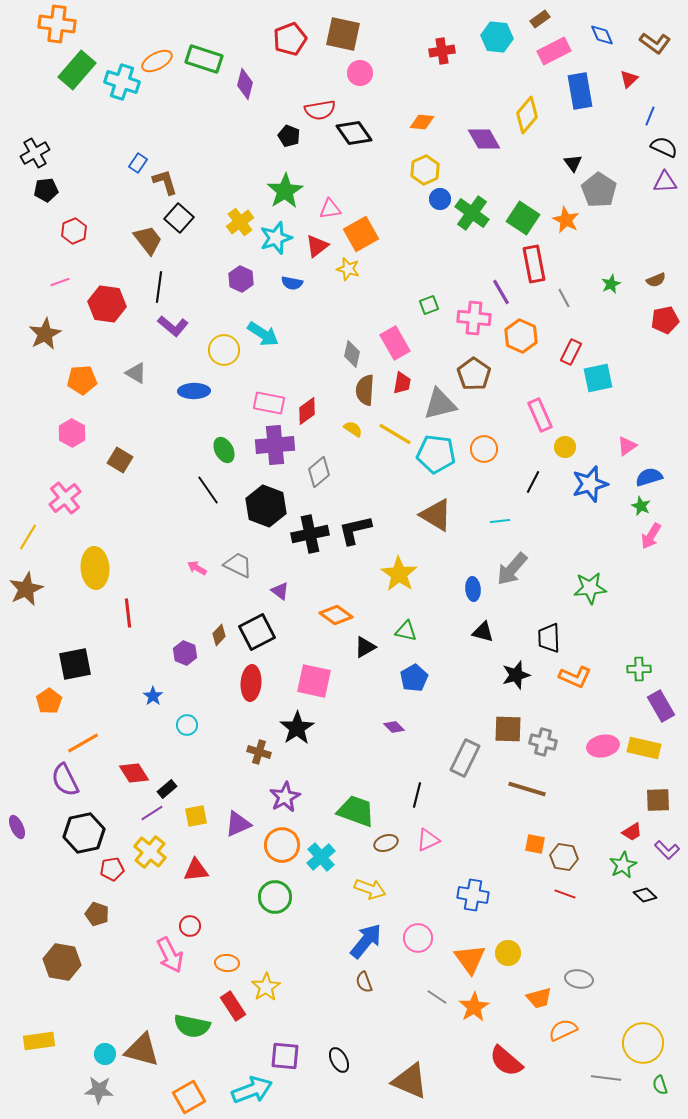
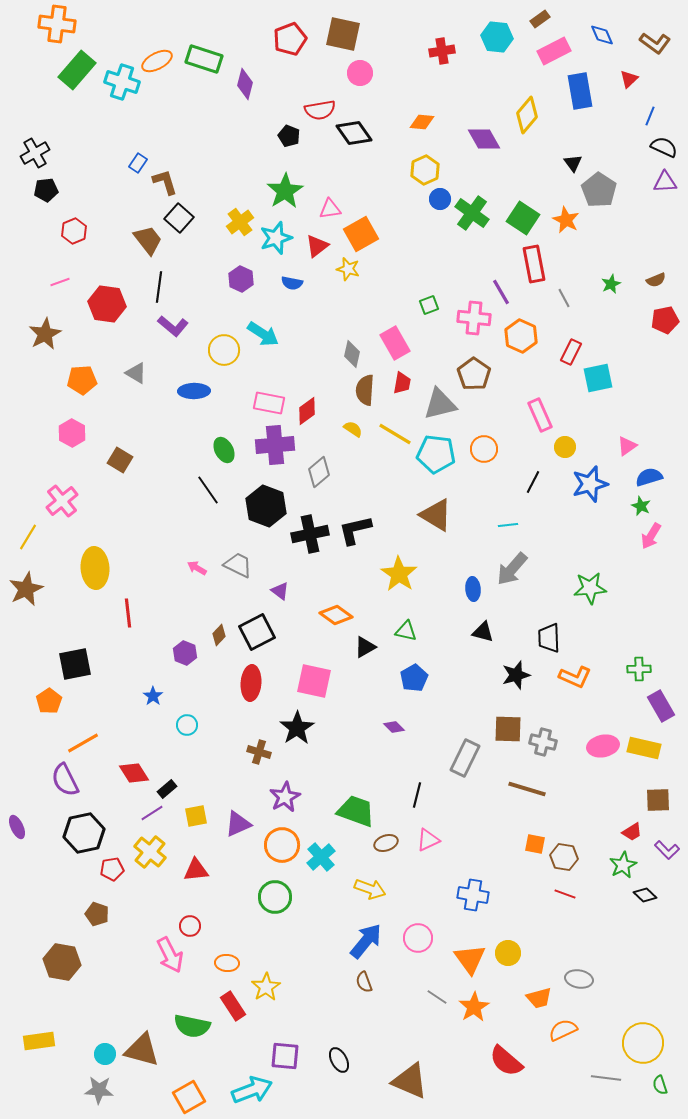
pink cross at (65, 498): moved 3 px left, 3 px down
cyan line at (500, 521): moved 8 px right, 4 px down
